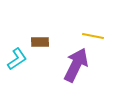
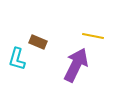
brown rectangle: moved 2 px left; rotated 24 degrees clockwise
cyan L-shape: rotated 140 degrees clockwise
